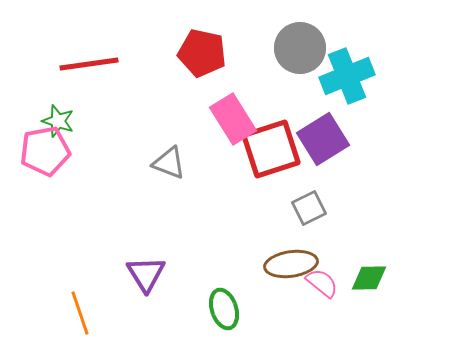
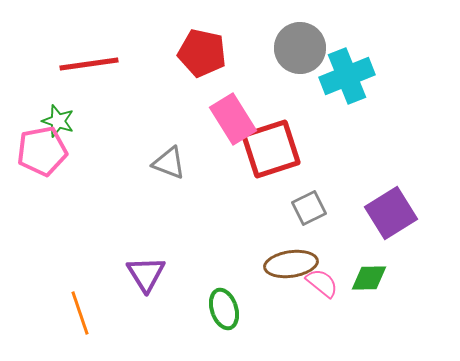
purple square: moved 68 px right, 74 px down
pink pentagon: moved 3 px left
